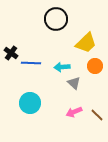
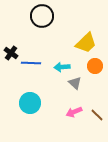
black circle: moved 14 px left, 3 px up
gray triangle: moved 1 px right
